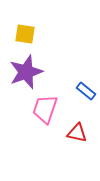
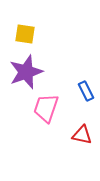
blue rectangle: rotated 24 degrees clockwise
pink trapezoid: moved 1 px right, 1 px up
red triangle: moved 5 px right, 2 px down
